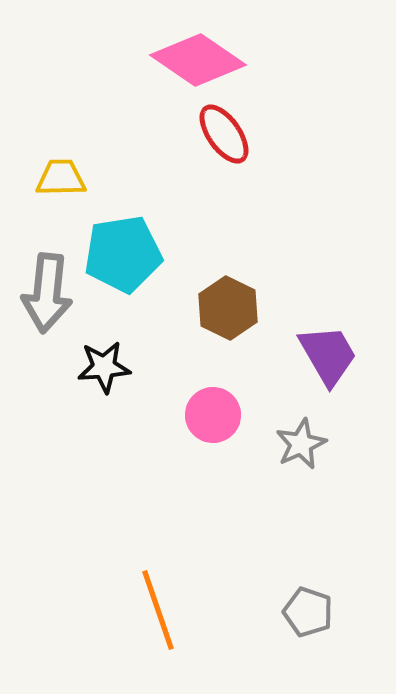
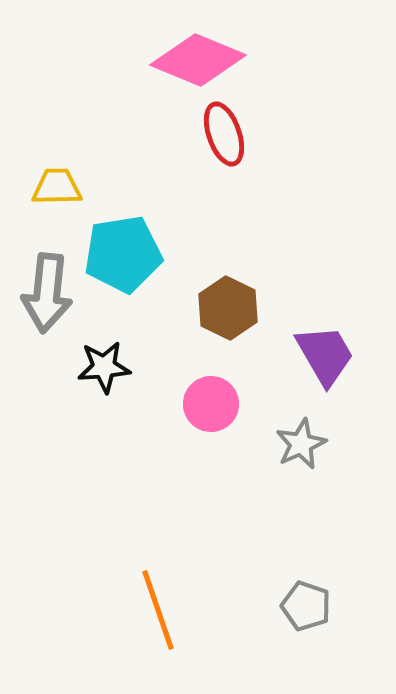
pink diamond: rotated 12 degrees counterclockwise
red ellipse: rotated 16 degrees clockwise
yellow trapezoid: moved 4 px left, 9 px down
purple trapezoid: moved 3 px left
pink circle: moved 2 px left, 11 px up
gray pentagon: moved 2 px left, 6 px up
